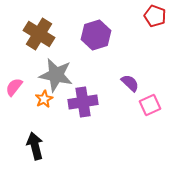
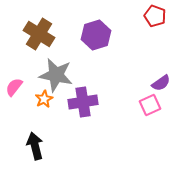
purple semicircle: moved 31 px right; rotated 102 degrees clockwise
